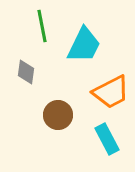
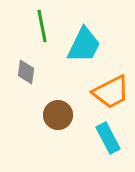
cyan rectangle: moved 1 px right, 1 px up
